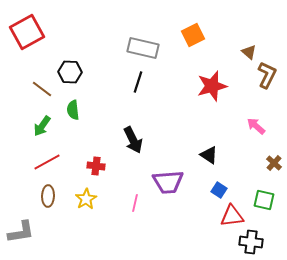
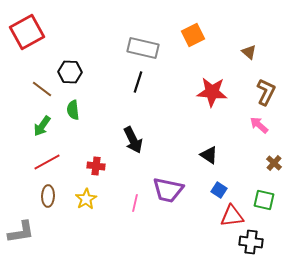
brown L-shape: moved 1 px left, 17 px down
red star: moved 6 px down; rotated 20 degrees clockwise
pink arrow: moved 3 px right, 1 px up
purple trapezoid: moved 8 px down; rotated 16 degrees clockwise
